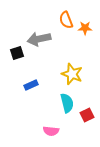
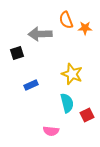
gray arrow: moved 1 px right, 5 px up; rotated 10 degrees clockwise
